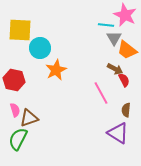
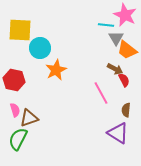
gray triangle: moved 2 px right
